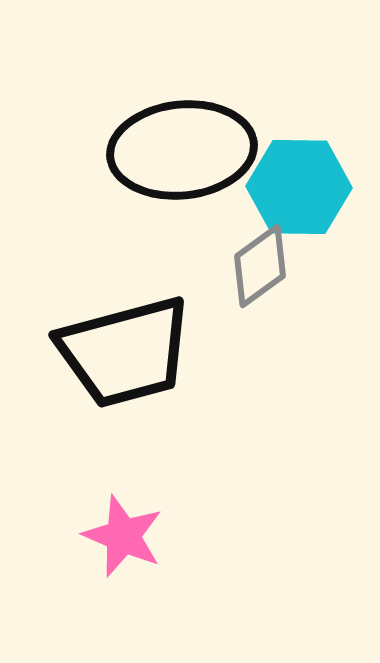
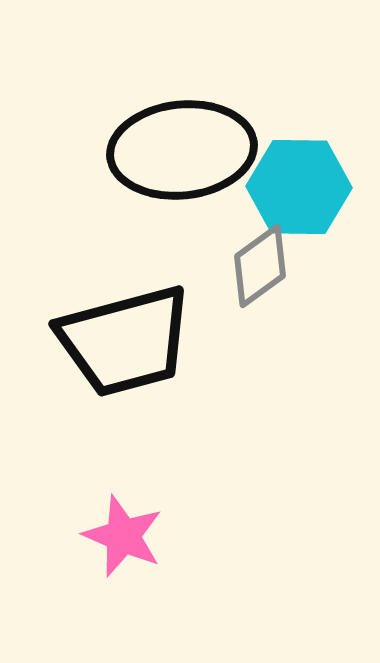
black trapezoid: moved 11 px up
